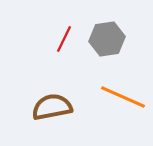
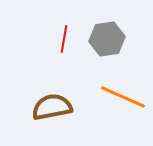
red line: rotated 16 degrees counterclockwise
